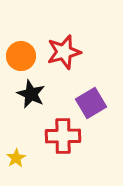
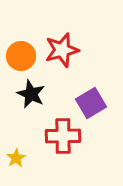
red star: moved 2 px left, 2 px up
